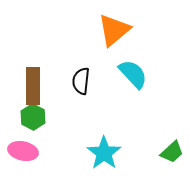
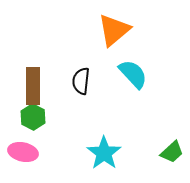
pink ellipse: moved 1 px down
